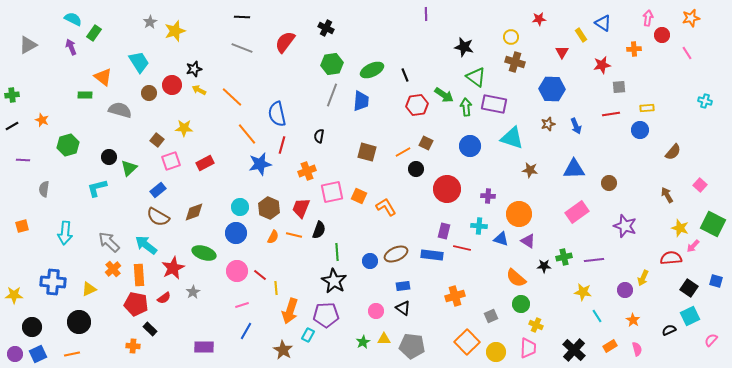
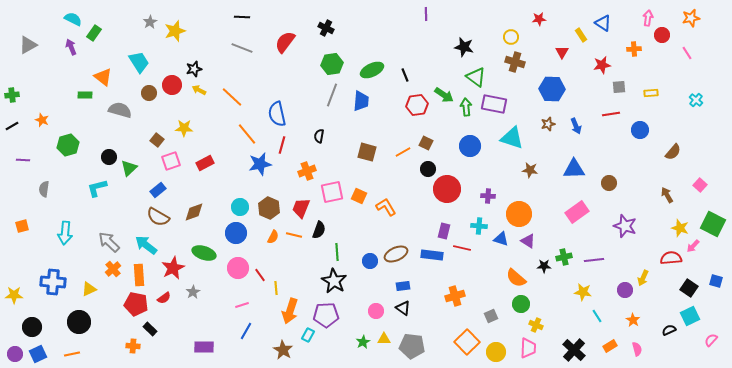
cyan cross at (705, 101): moved 9 px left, 1 px up; rotated 24 degrees clockwise
yellow rectangle at (647, 108): moved 4 px right, 15 px up
black circle at (416, 169): moved 12 px right
pink circle at (237, 271): moved 1 px right, 3 px up
red line at (260, 275): rotated 16 degrees clockwise
